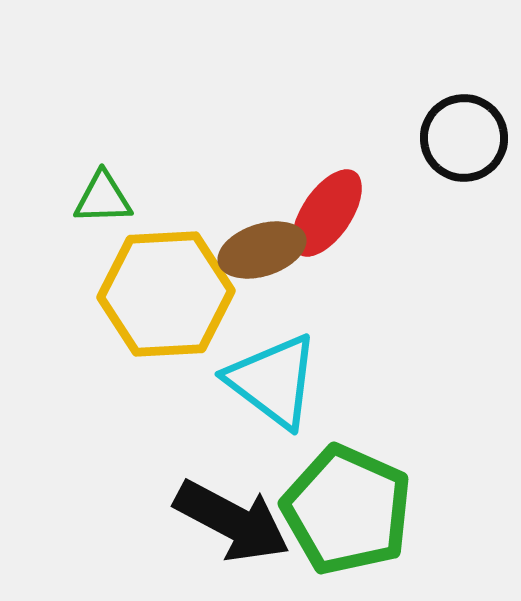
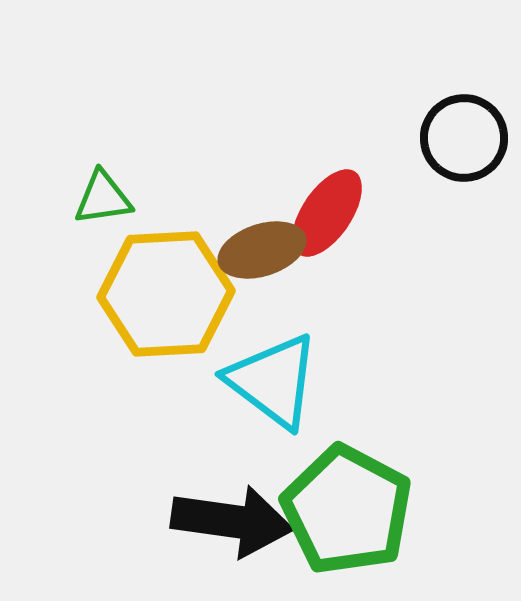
green triangle: rotated 6 degrees counterclockwise
green pentagon: rotated 4 degrees clockwise
black arrow: rotated 20 degrees counterclockwise
